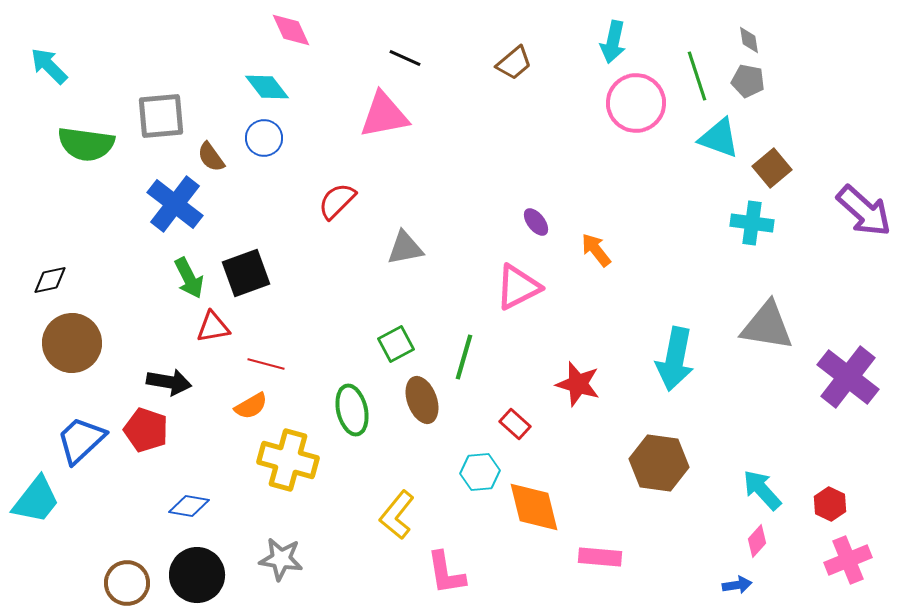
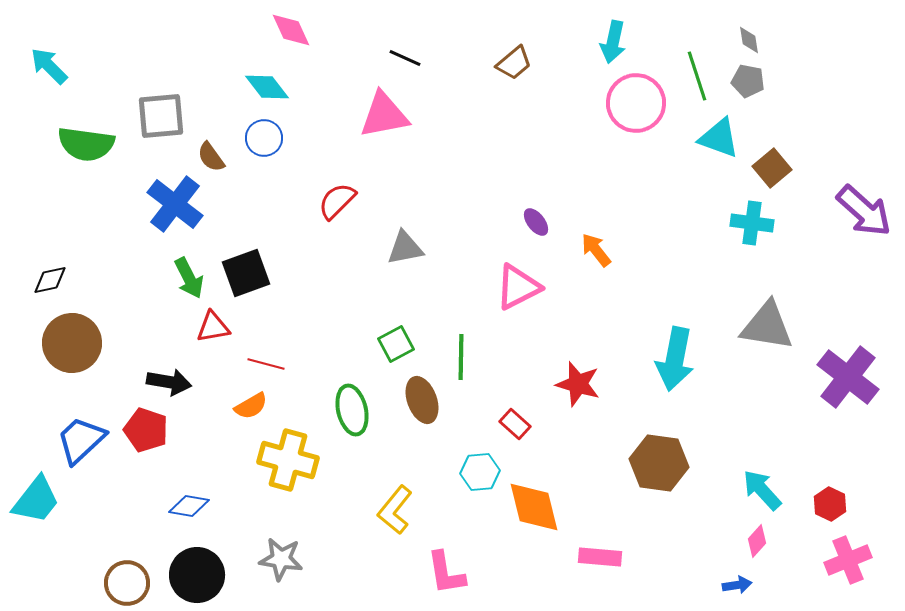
green line at (464, 357): moved 3 px left; rotated 15 degrees counterclockwise
yellow L-shape at (397, 515): moved 2 px left, 5 px up
